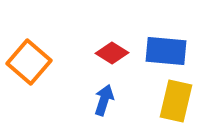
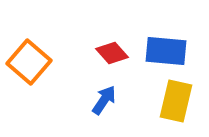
red diamond: rotated 16 degrees clockwise
blue arrow: rotated 16 degrees clockwise
